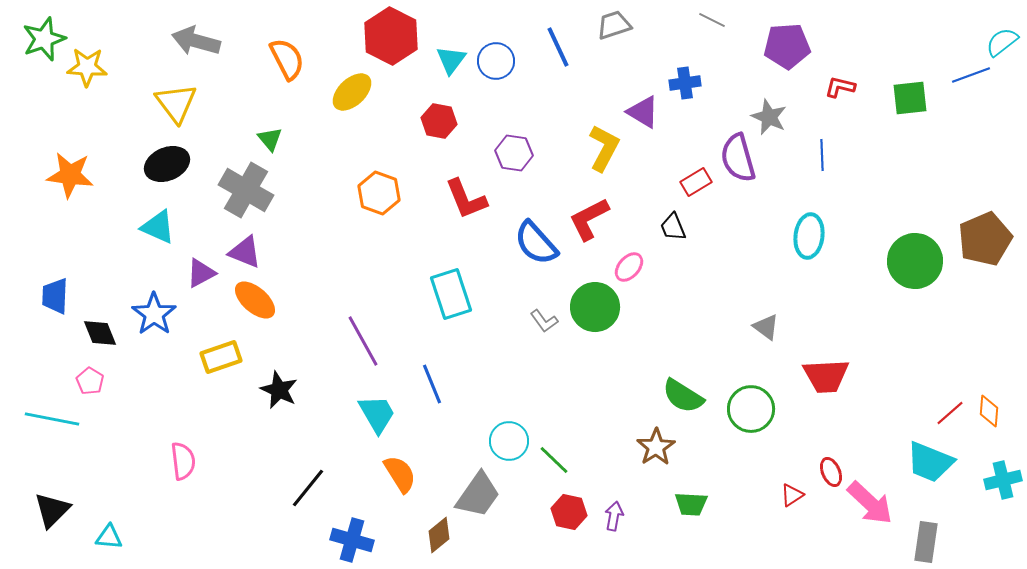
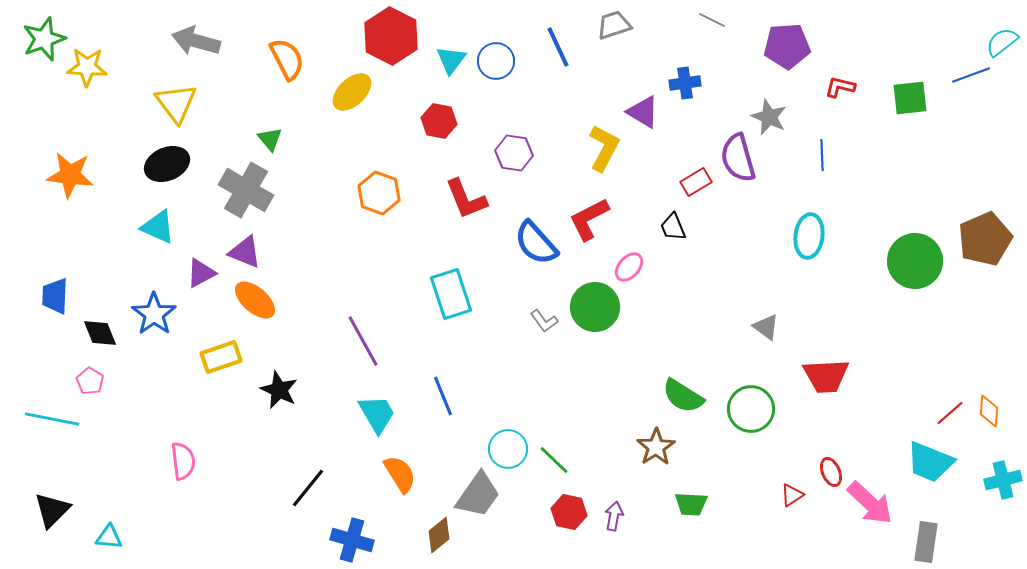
blue line at (432, 384): moved 11 px right, 12 px down
cyan circle at (509, 441): moved 1 px left, 8 px down
